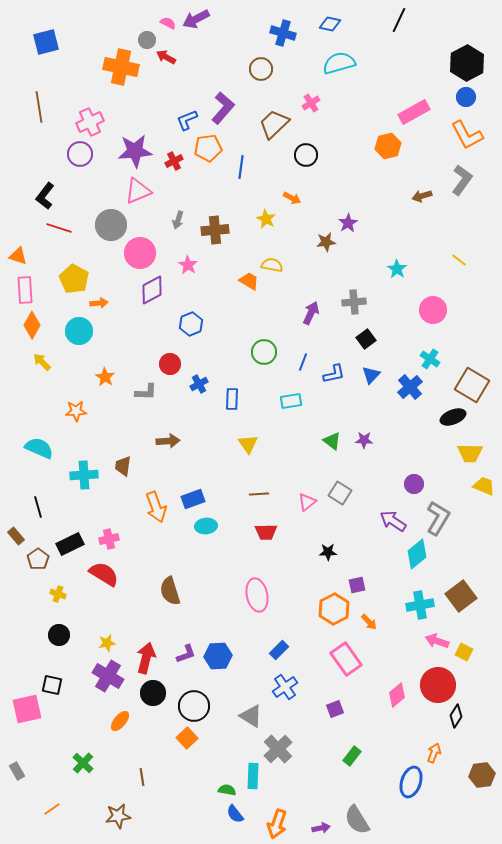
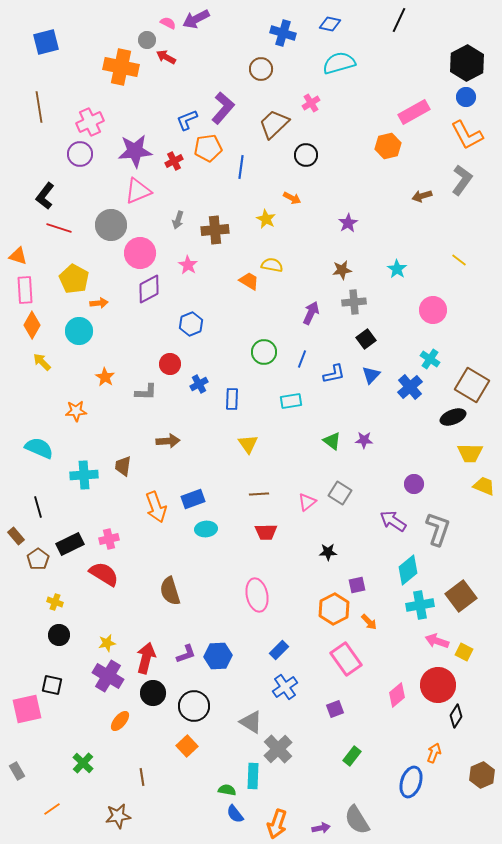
brown star at (326, 242): moved 16 px right, 28 px down
purple diamond at (152, 290): moved 3 px left, 1 px up
blue line at (303, 362): moved 1 px left, 3 px up
gray L-shape at (438, 518): moved 11 px down; rotated 12 degrees counterclockwise
cyan ellipse at (206, 526): moved 3 px down
cyan diamond at (417, 554): moved 9 px left, 16 px down
yellow cross at (58, 594): moved 3 px left, 8 px down
gray triangle at (251, 716): moved 6 px down
orange square at (187, 738): moved 8 px down
brown hexagon at (482, 775): rotated 15 degrees counterclockwise
